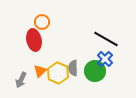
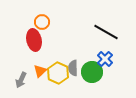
black line: moved 7 px up
green circle: moved 3 px left, 1 px down
